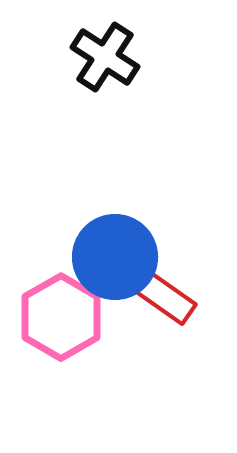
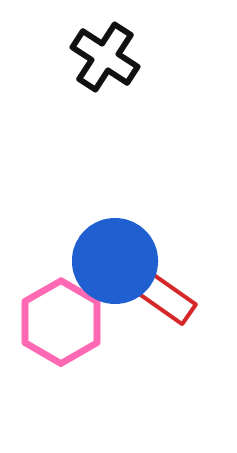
blue circle: moved 4 px down
pink hexagon: moved 5 px down
